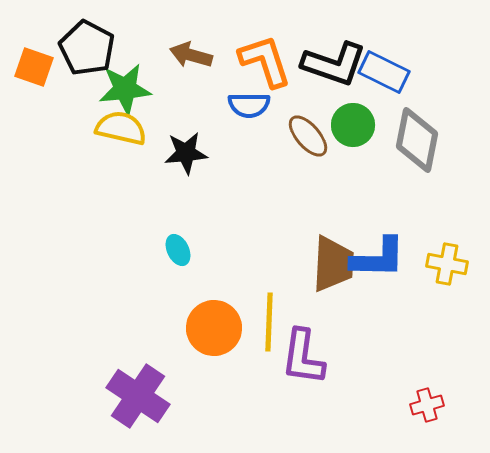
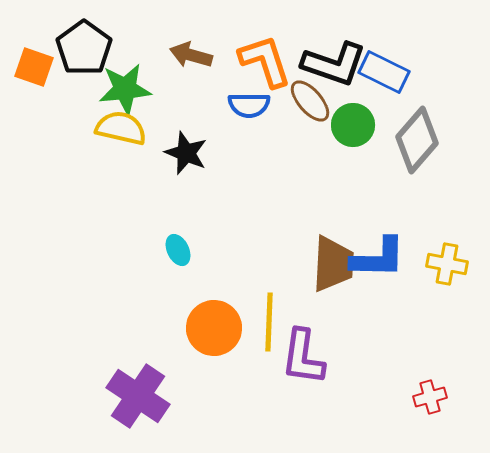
black pentagon: moved 3 px left; rotated 8 degrees clockwise
brown ellipse: moved 2 px right, 35 px up
gray diamond: rotated 30 degrees clockwise
black star: rotated 27 degrees clockwise
red cross: moved 3 px right, 8 px up
